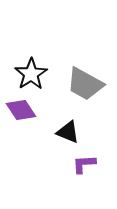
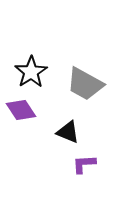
black star: moved 2 px up
